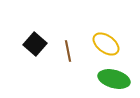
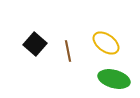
yellow ellipse: moved 1 px up
